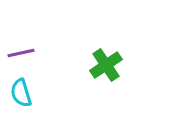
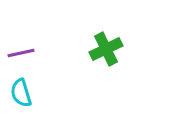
green cross: moved 16 px up; rotated 8 degrees clockwise
